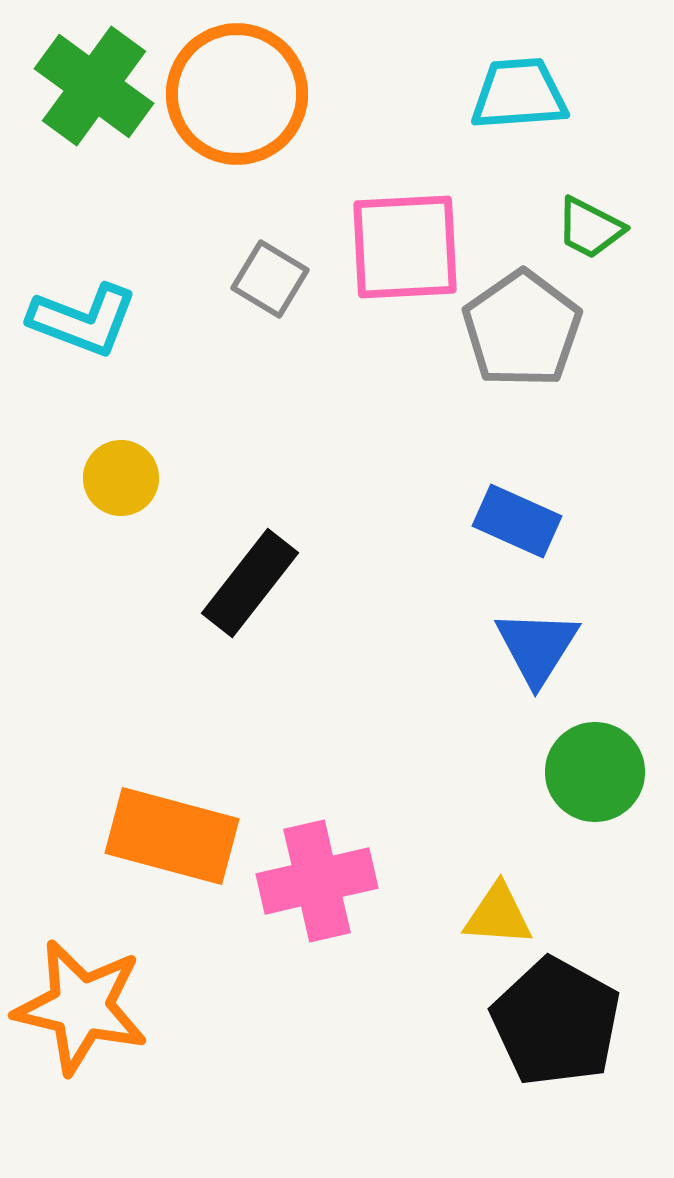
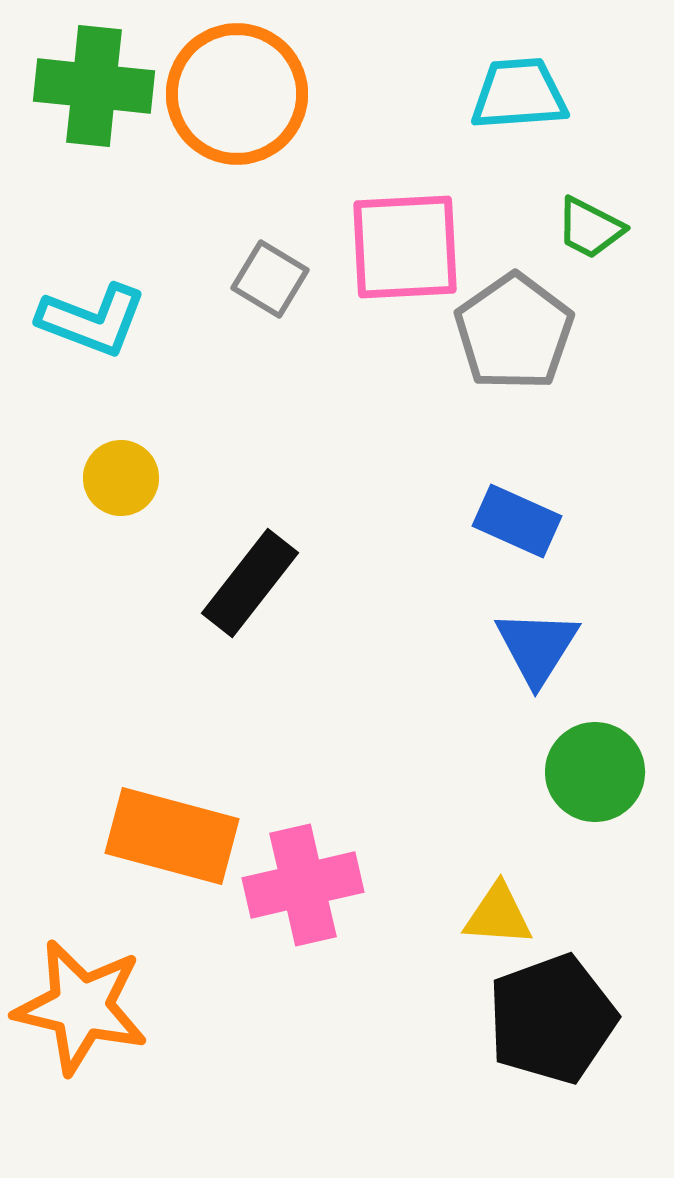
green cross: rotated 30 degrees counterclockwise
cyan L-shape: moved 9 px right
gray pentagon: moved 8 px left, 3 px down
pink cross: moved 14 px left, 4 px down
black pentagon: moved 4 px left, 3 px up; rotated 23 degrees clockwise
